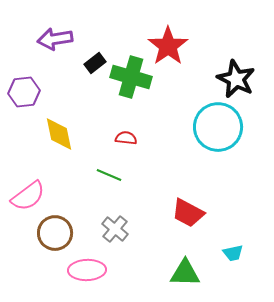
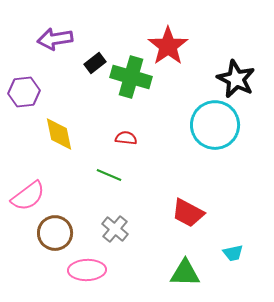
cyan circle: moved 3 px left, 2 px up
